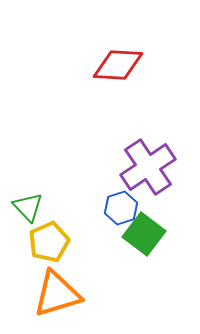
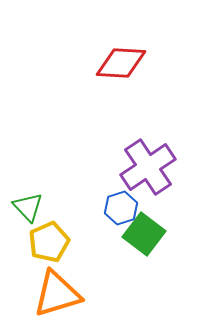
red diamond: moved 3 px right, 2 px up
